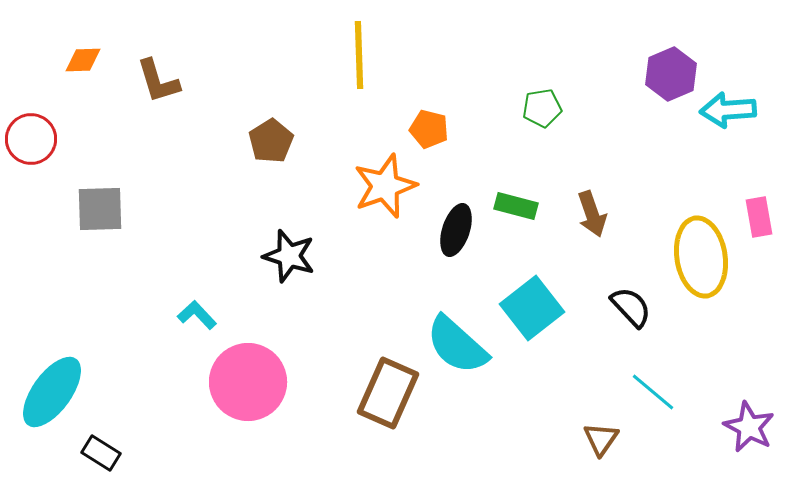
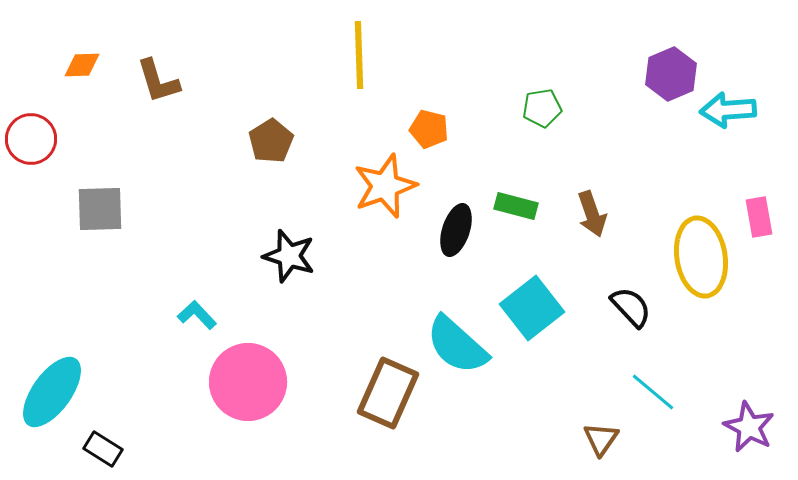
orange diamond: moved 1 px left, 5 px down
black rectangle: moved 2 px right, 4 px up
